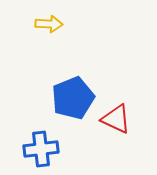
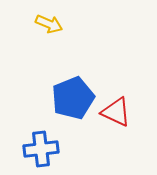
yellow arrow: rotated 20 degrees clockwise
red triangle: moved 7 px up
